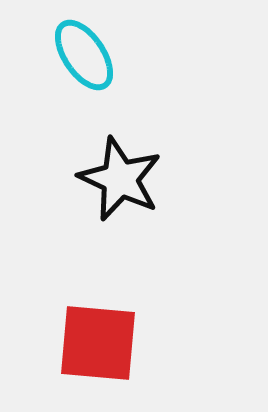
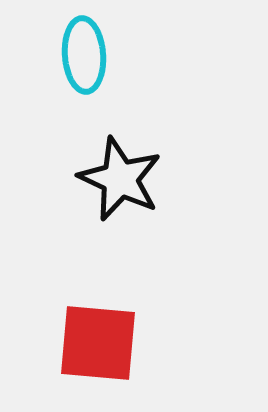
cyan ellipse: rotated 30 degrees clockwise
